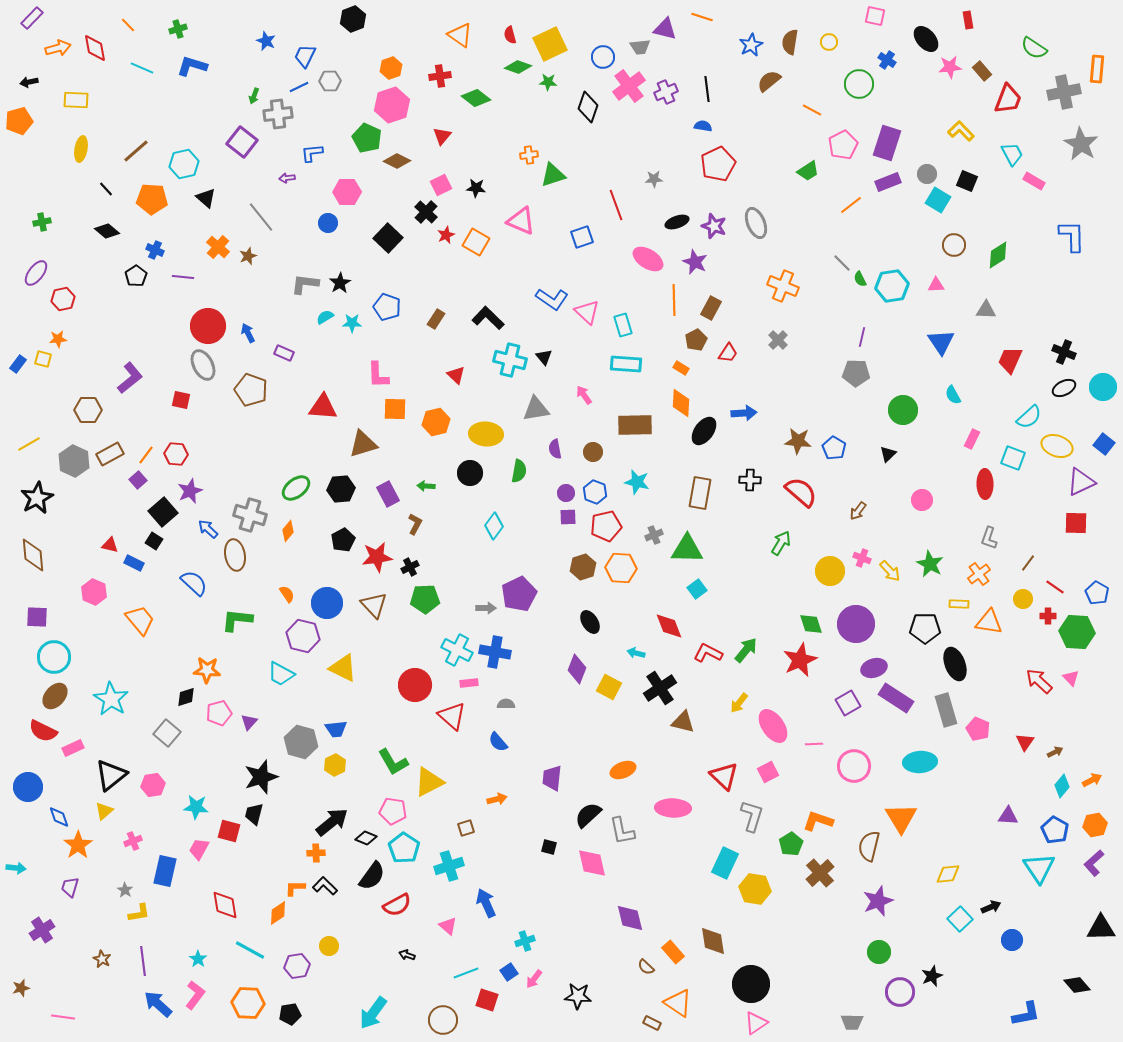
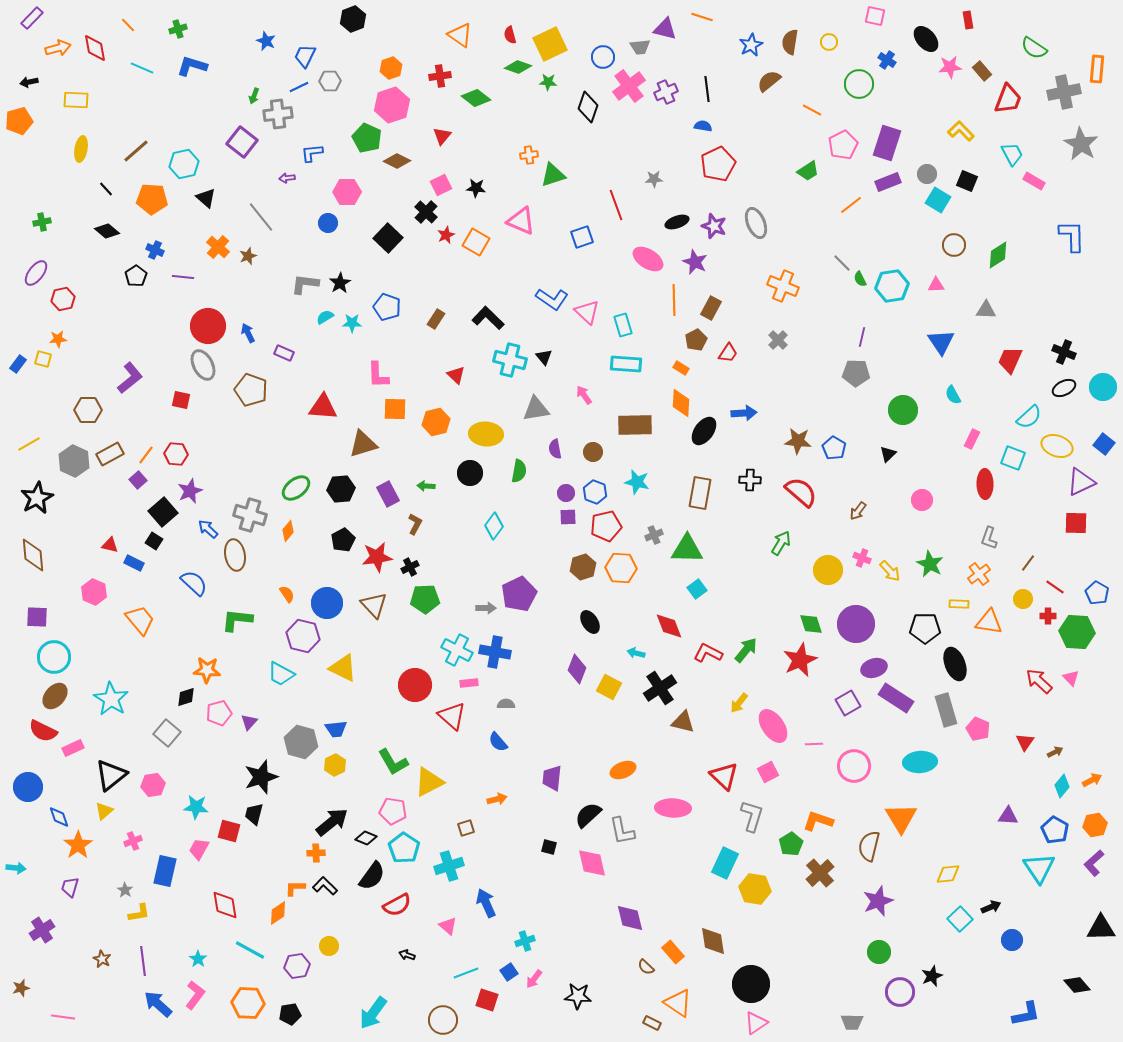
yellow circle at (830, 571): moved 2 px left, 1 px up
